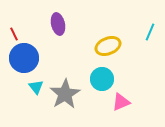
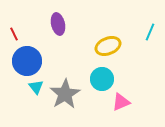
blue circle: moved 3 px right, 3 px down
